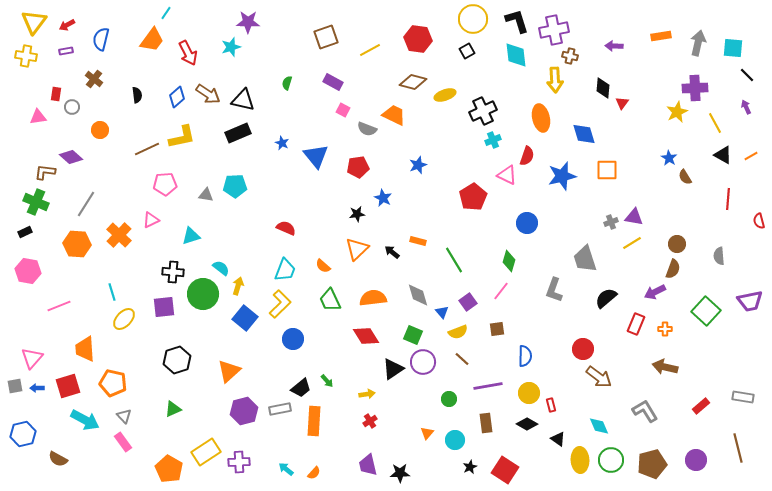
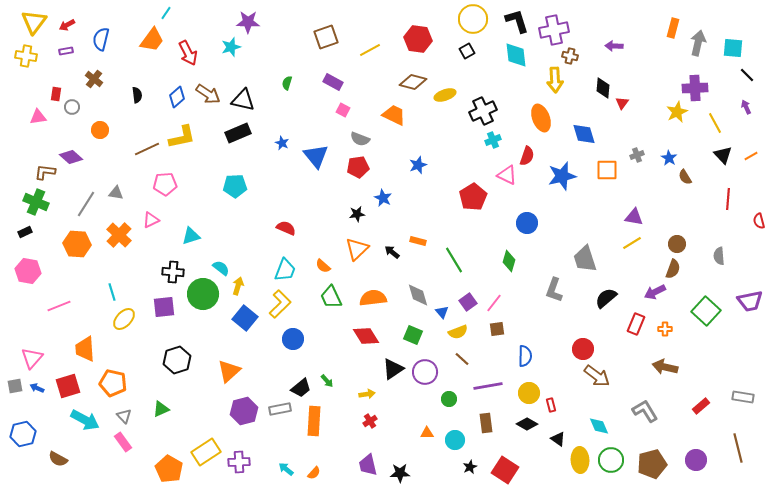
orange rectangle at (661, 36): moved 12 px right, 8 px up; rotated 66 degrees counterclockwise
orange ellipse at (541, 118): rotated 8 degrees counterclockwise
gray semicircle at (367, 129): moved 7 px left, 10 px down
black triangle at (723, 155): rotated 18 degrees clockwise
gray triangle at (206, 195): moved 90 px left, 2 px up
gray cross at (611, 222): moved 26 px right, 67 px up
pink line at (501, 291): moved 7 px left, 12 px down
green trapezoid at (330, 300): moved 1 px right, 3 px up
purple circle at (423, 362): moved 2 px right, 10 px down
brown arrow at (599, 377): moved 2 px left, 1 px up
blue arrow at (37, 388): rotated 24 degrees clockwise
green triangle at (173, 409): moved 12 px left
orange triangle at (427, 433): rotated 48 degrees clockwise
